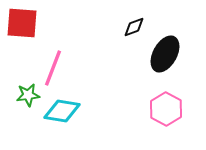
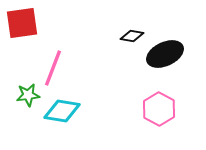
red square: rotated 12 degrees counterclockwise
black diamond: moved 2 px left, 9 px down; rotated 30 degrees clockwise
black ellipse: rotated 36 degrees clockwise
pink hexagon: moved 7 px left
